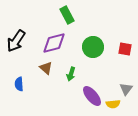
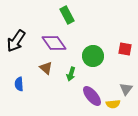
purple diamond: rotated 70 degrees clockwise
green circle: moved 9 px down
